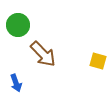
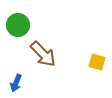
yellow square: moved 1 px left, 1 px down
blue arrow: rotated 42 degrees clockwise
